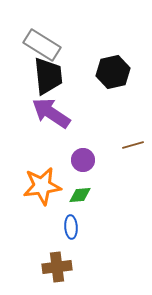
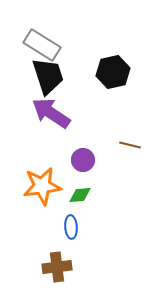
black trapezoid: rotated 12 degrees counterclockwise
brown line: moved 3 px left; rotated 30 degrees clockwise
